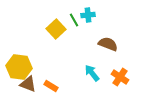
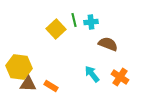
cyan cross: moved 3 px right, 7 px down
green line: rotated 16 degrees clockwise
cyan arrow: moved 1 px down
brown triangle: rotated 18 degrees counterclockwise
